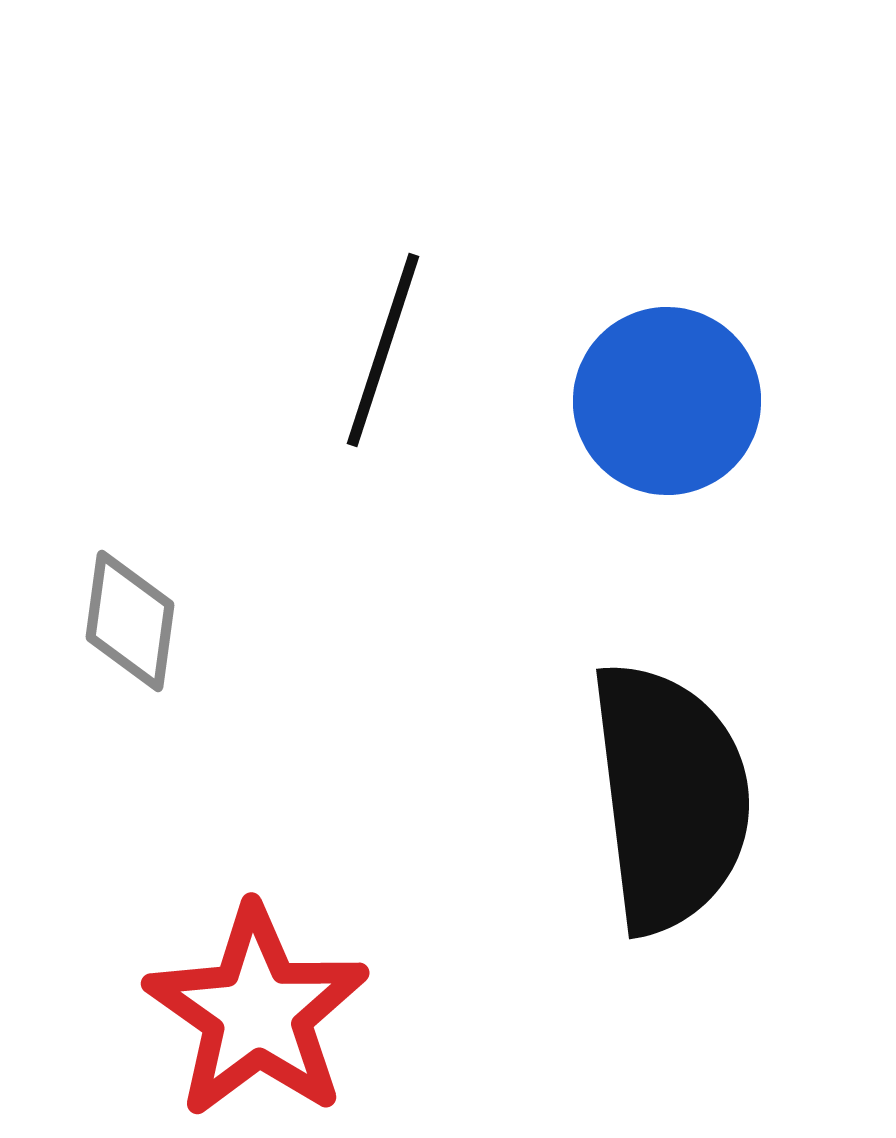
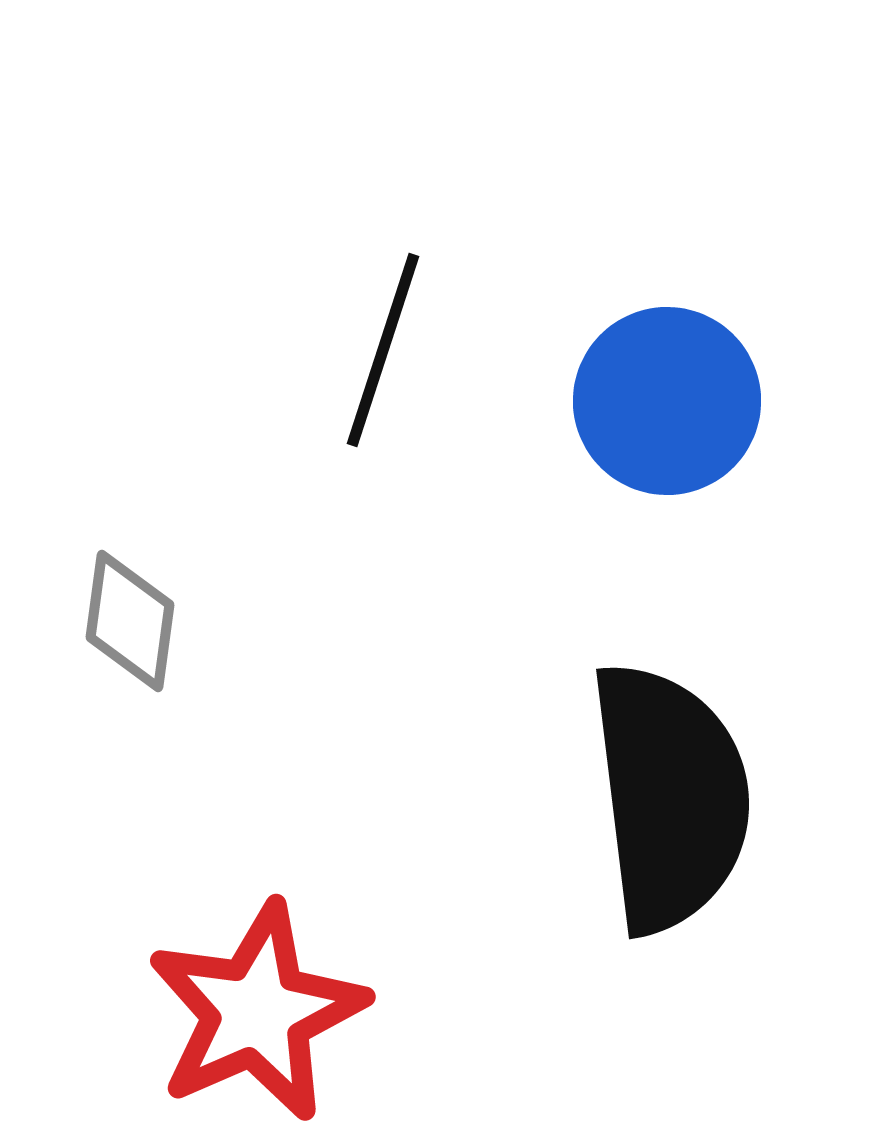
red star: rotated 13 degrees clockwise
